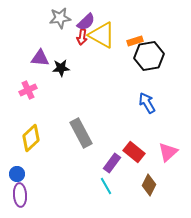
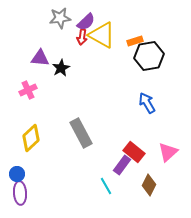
black star: rotated 24 degrees counterclockwise
purple rectangle: moved 10 px right, 2 px down
purple ellipse: moved 2 px up
